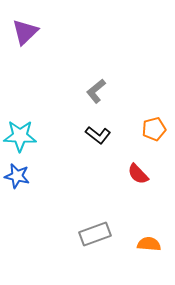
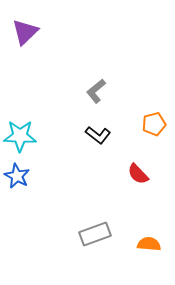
orange pentagon: moved 5 px up
blue star: rotated 15 degrees clockwise
